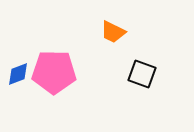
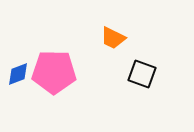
orange trapezoid: moved 6 px down
